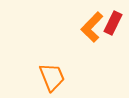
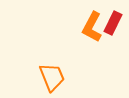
orange L-shape: rotated 16 degrees counterclockwise
